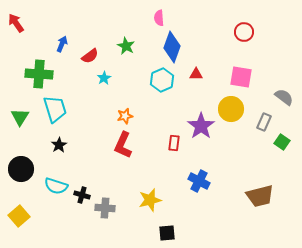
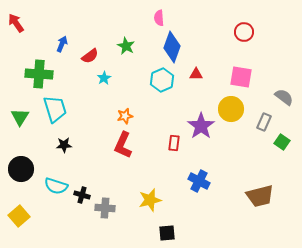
black star: moved 5 px right; rotated 28 degrees clockwise
